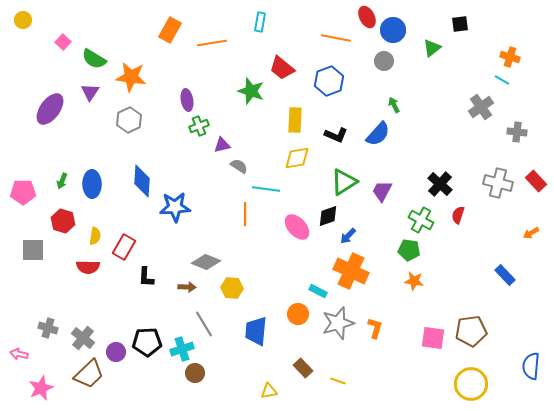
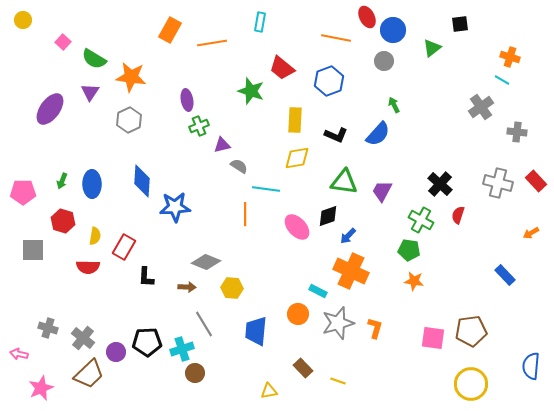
green triangle at (344, 182): rotated 40 degrees clockwise
